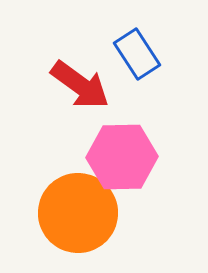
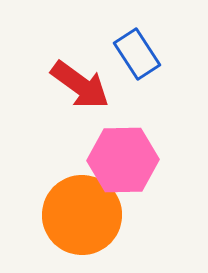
pink hexagon: moved 1 px right, 3 px down
orange circle: moved 4 px right, 2 px down
